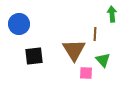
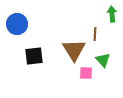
blue circle: moved 2 px left
